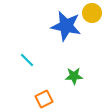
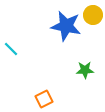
yellow circle: moved 1 px right, 2 px down
cyan line: moved 16 px left, 11 px up
green star: moved 11 px right, 6 px up
